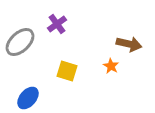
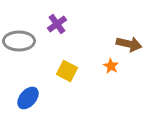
gray ellipse: moved 1 px left, 1 px up; rotated 44 degrees clockwise
yellow square: rotated 10 degrees clockwise
